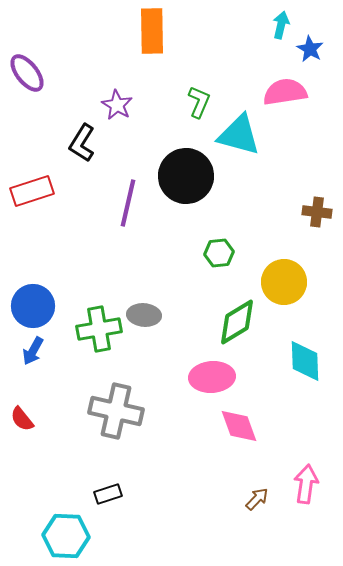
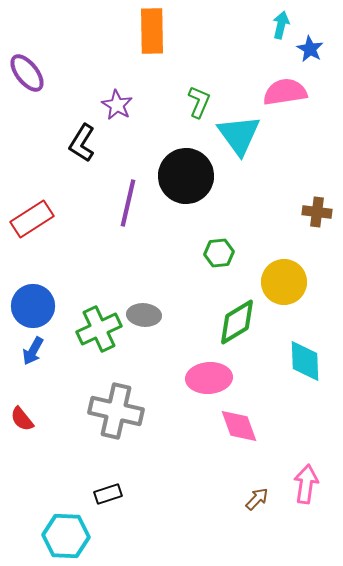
cyan triangle: rotated 39 degrees clockwise
red rectangle: moved 28 px down; rotated 15 degrees counterclockwise
green cross: rotated 15 degrees counterclockwise
pink ellipse: moved 3 px left, 1 px down
